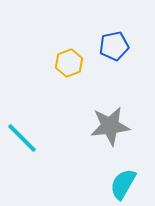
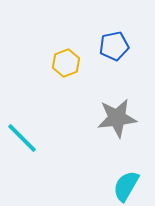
yellow hexagon: moved 3 px left
gray star: moved 7 px right, 8 px up
cyan semicircle: moved 3 px right, 2 px down
